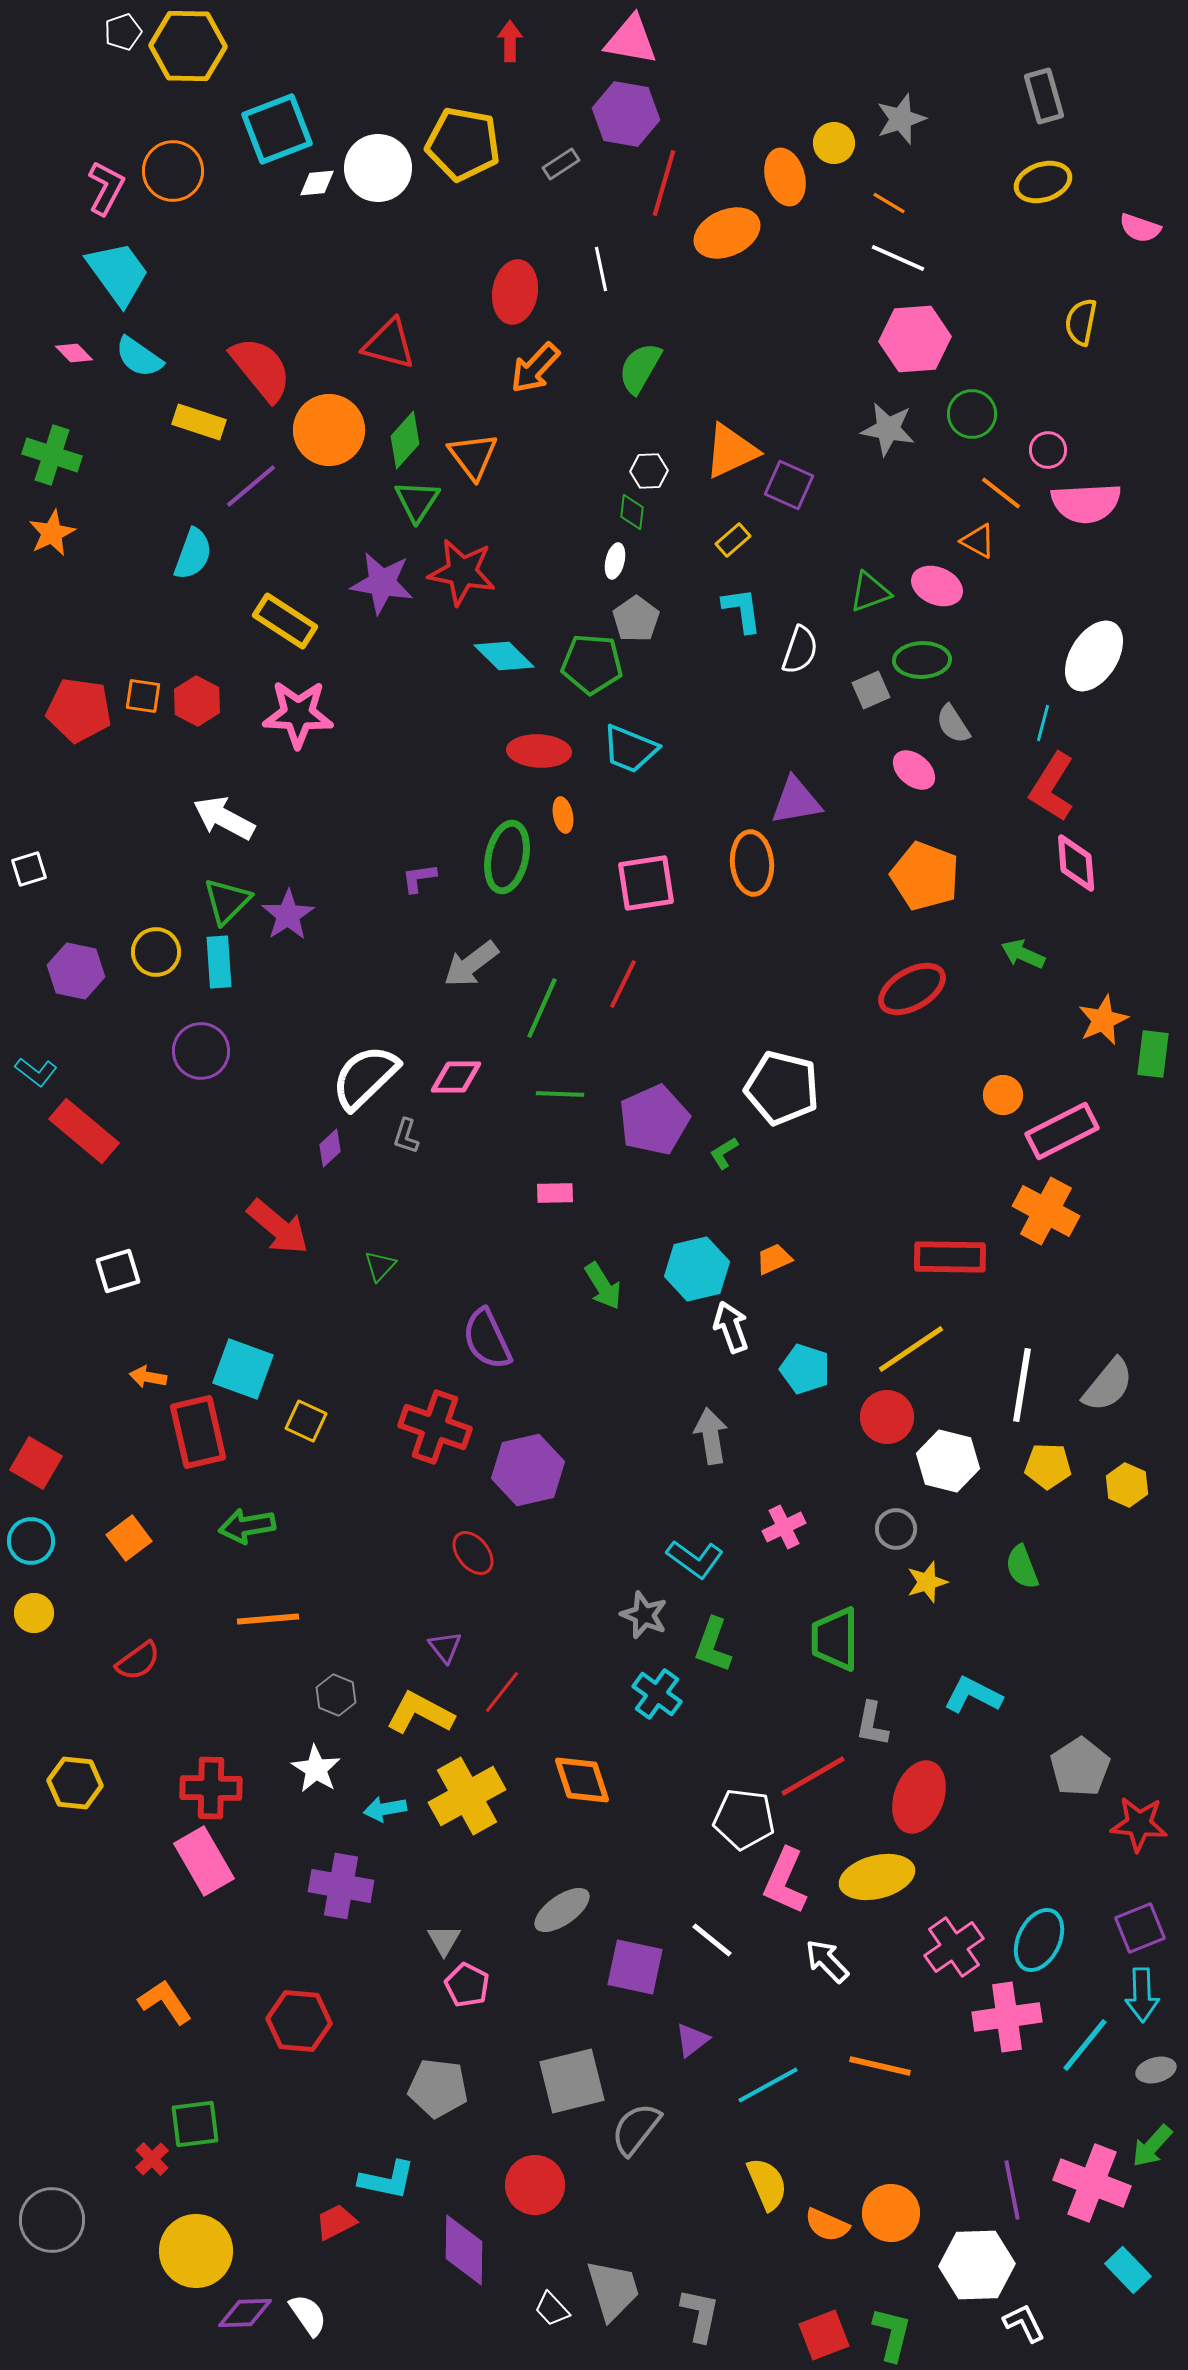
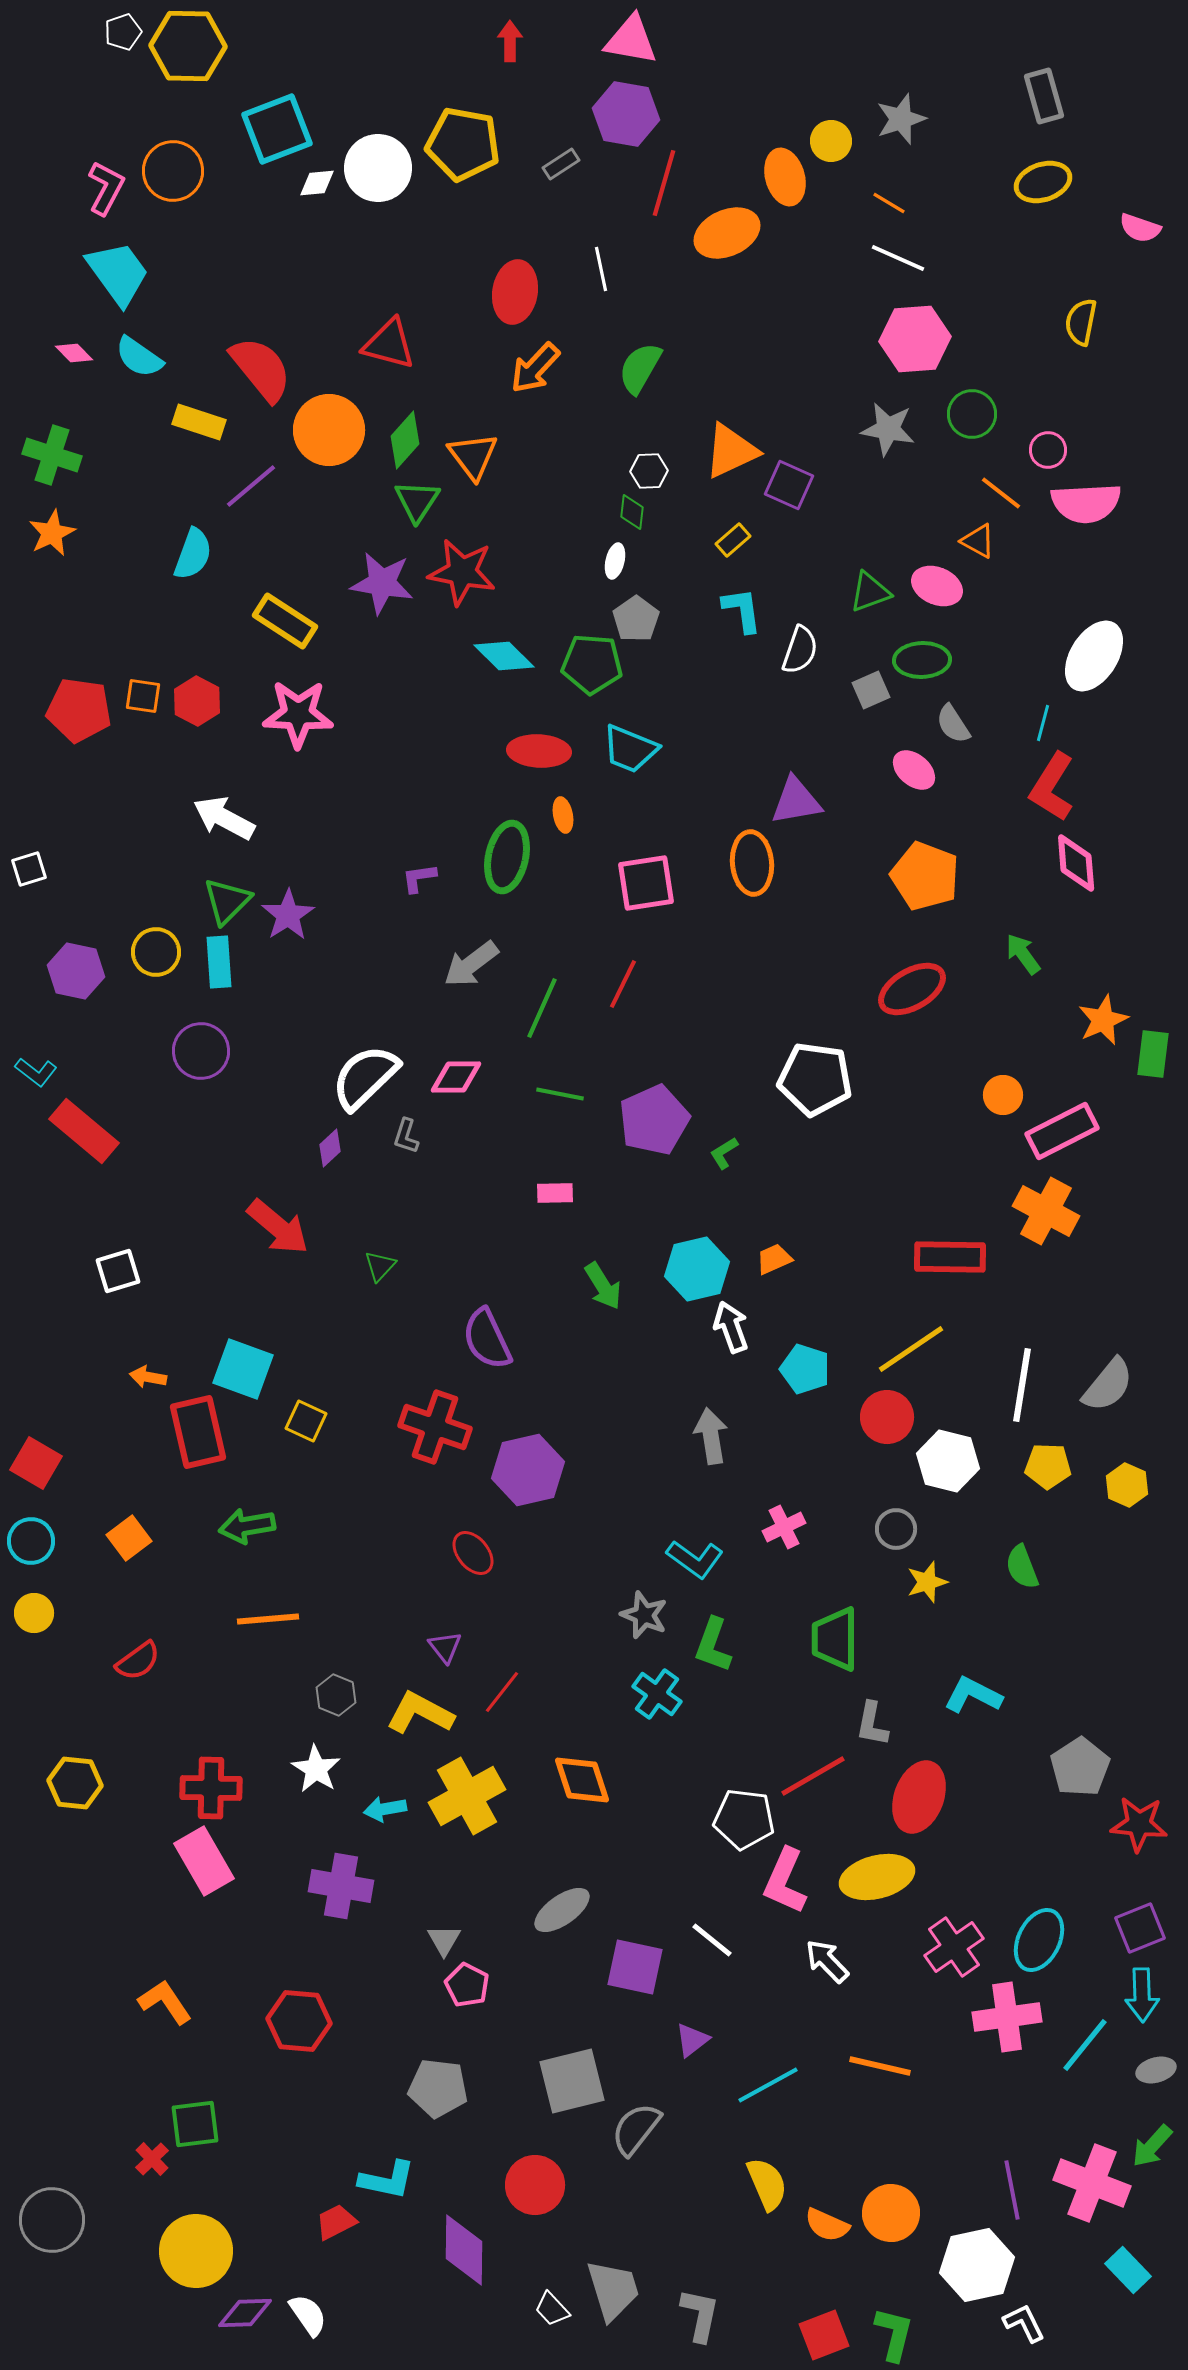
yellow circle at (834, 143): moved 3 px left, 2 px up
green arrow at (1023, 954): rotated 30 degrees clockwise
white pentagon at (782, 1088): moved 33 px right, 9 px up; rotated 6 degrees counterclockwise
green line at (560, 1094): rotated 9 degrees clockwise
white hexagon at (977, 2265): rotated 10 degrees counterclockwise
green L-shape at (892, 2334): moved 2 px right
